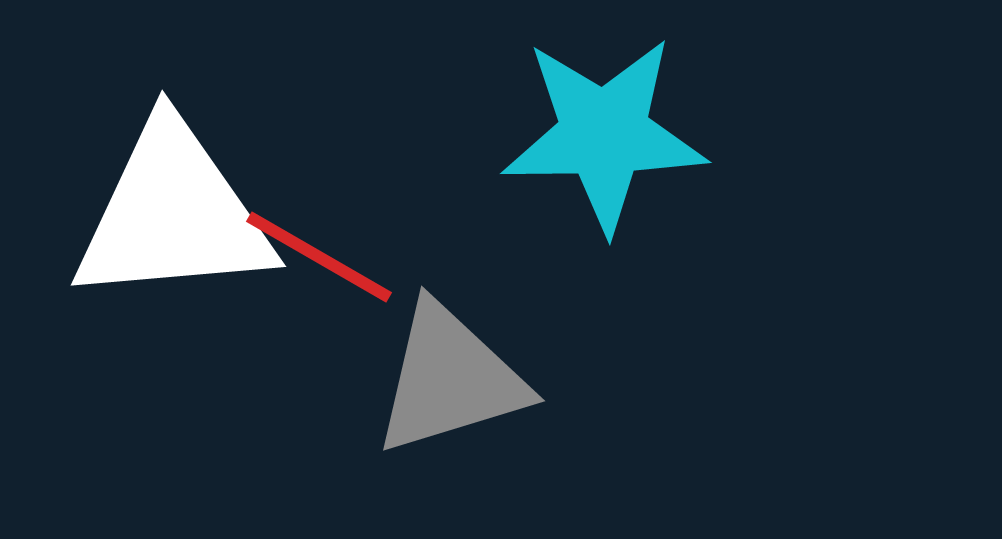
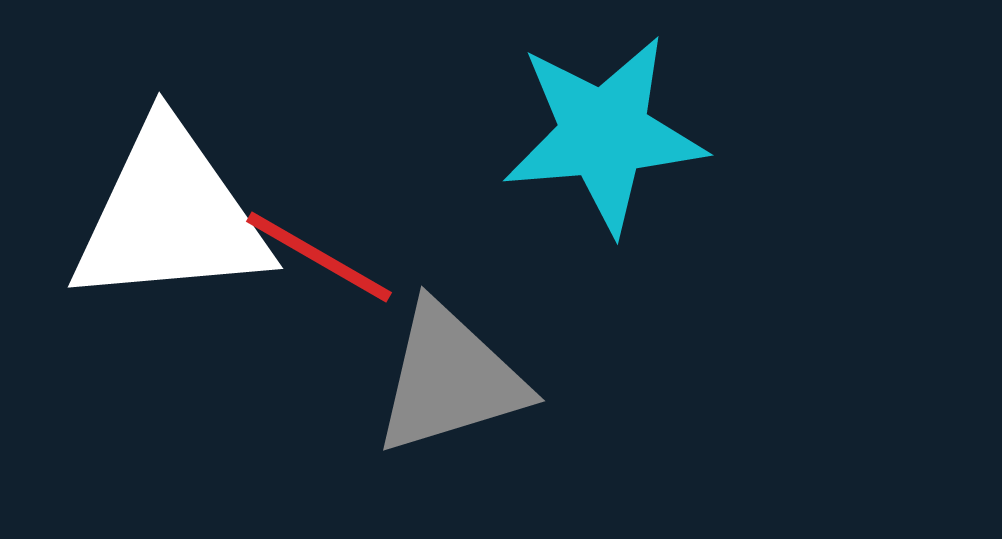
cyan star: rotated 4 degrees counterclockwise
white triangle: moved 3 px left, 2 px down
